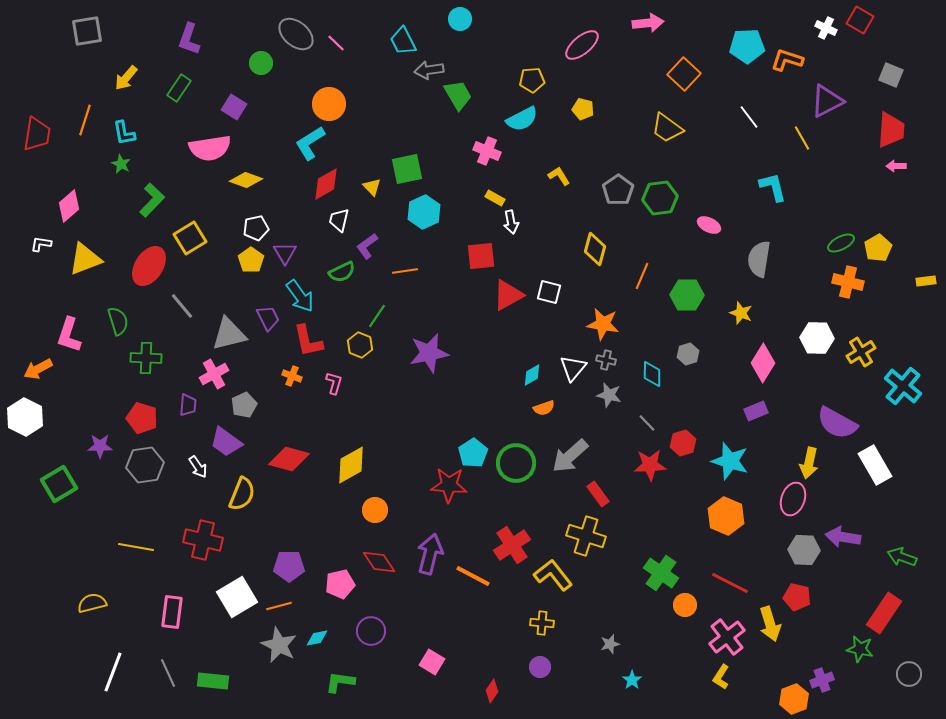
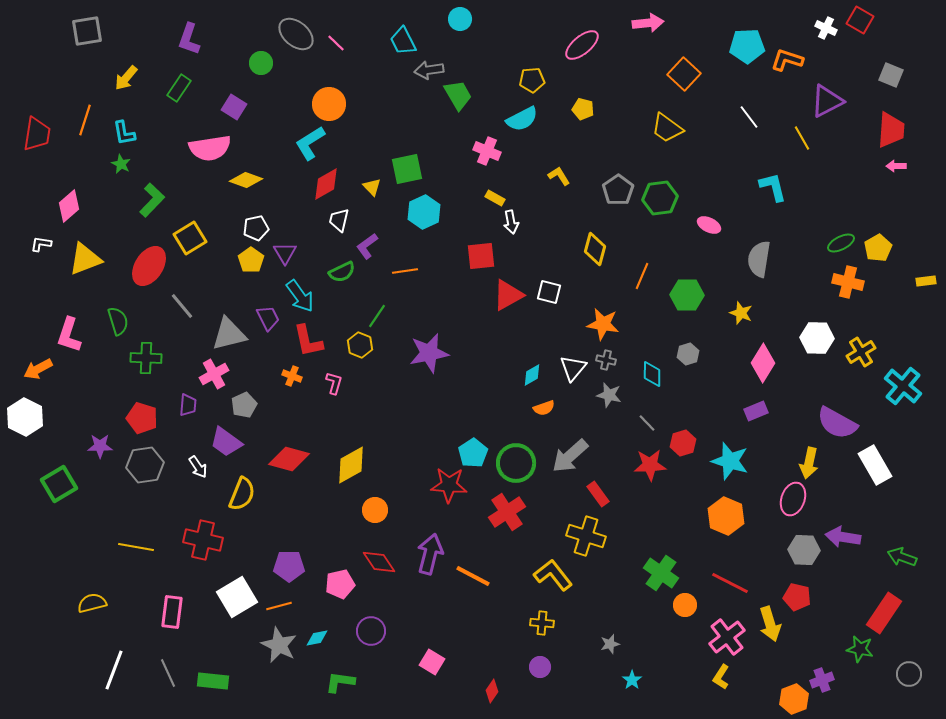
red cross at (512, 545): moved 5 px left, 33 px up
white line at (113, 672): moved 1 px right, 2 px up
